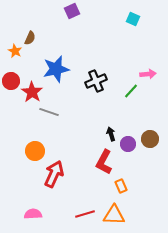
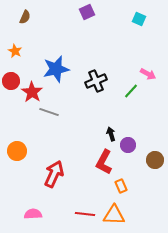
purple square: moved 15 px right, 1 px down
cyan square: moved 6 px right
brown semicircle: moved 5 px left, 21 px up
pink arrow: rotated 35 degrees clockwise
brown circle: moved 5 px right, 21 px down
purple circle: moved 1 px down
orange circle: moved 18 px left
red line: rotated 24 degrees clockwise
